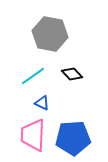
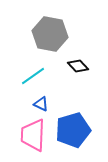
black diamond: moved 6 px right, 8 px up
blue triangle: moved 1 px left, 1 px down
blue pentagon: moved 8 px up; rotated 12 degrees counterclockwise
